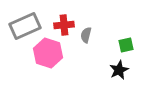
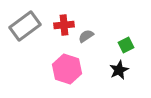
gray rectangle: rotated 12 degrees counterclockwise
gray semicircle: moved 1 px down; rotated 42 degrees clockwise
green square: rotated 14 degrees counterclockwise
pink hexagon: moved 19 px right, 16 px down
